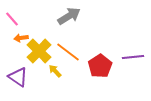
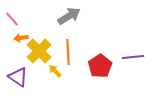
orange line: rotated 50 degrees clockwise
